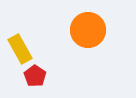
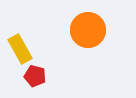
red pentagon: rotated 20 degrees counterclockwise
